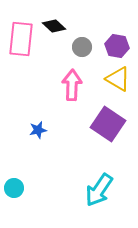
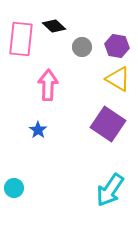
pink arrow: moved 24 px left
blue star: rotated 24 degrees counterclockwise
cyan arrow: moved 11 px right
